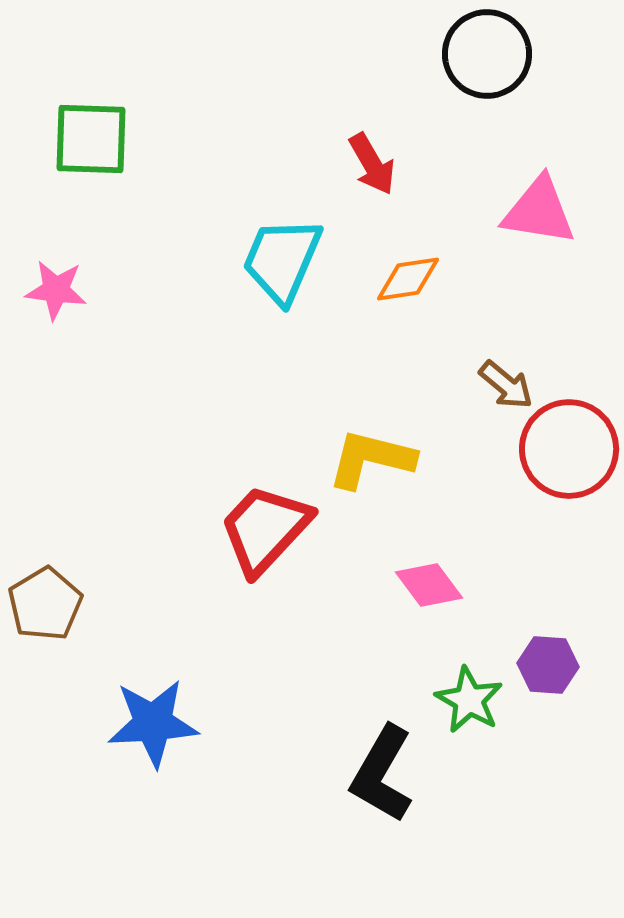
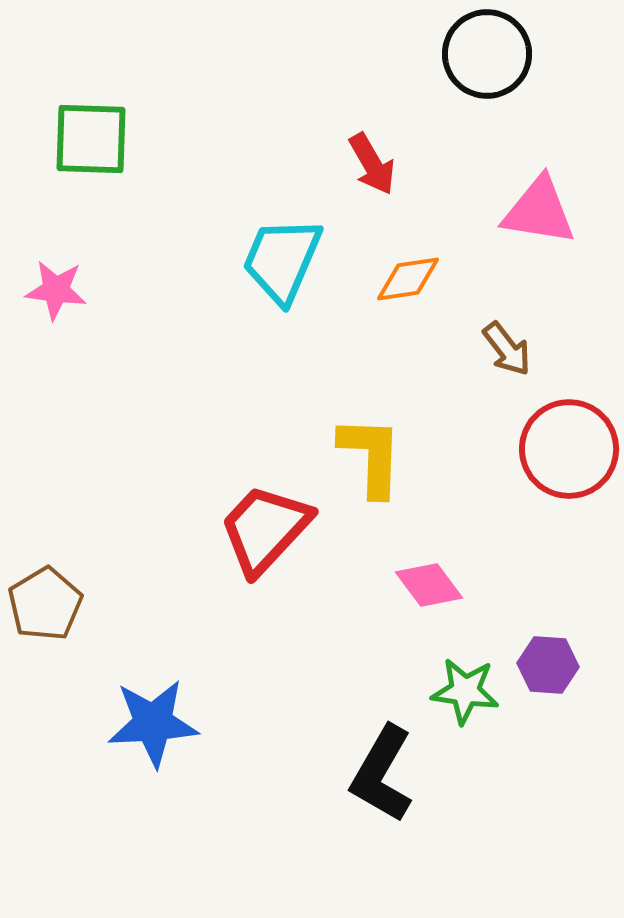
brown arrow: moved 1 px right, 36 px up; rotated 12 degrees clockwise
yellow L-shape: moved 3 px up; rotated 78 degrees clockwise
green star: moved 4 px left, 9 px up; rotated 22 degrees counterclockwise
